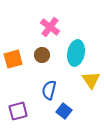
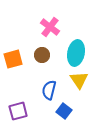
yellow triangle: moved 12 px left
